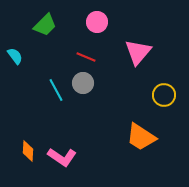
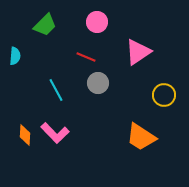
pink triangle: rotated 16 degrees clockwise
cyan semicircle: rotated 42 degrees clockwise
gray circle: moved 15 px right
orange diamond: moved 3 px left, 16 px up
pink L-shape: moved 7 px left, 24 px up; rotated 12 degrees clockwise
